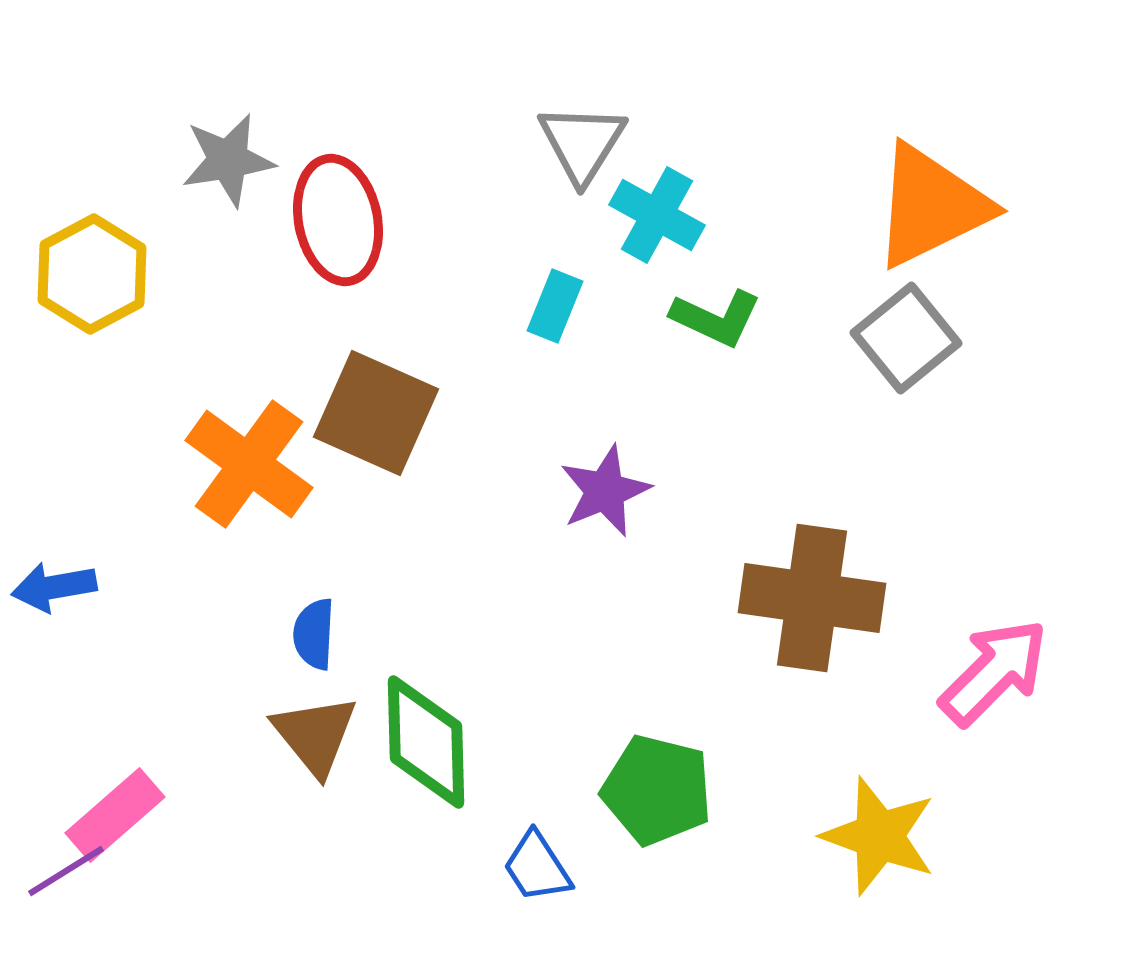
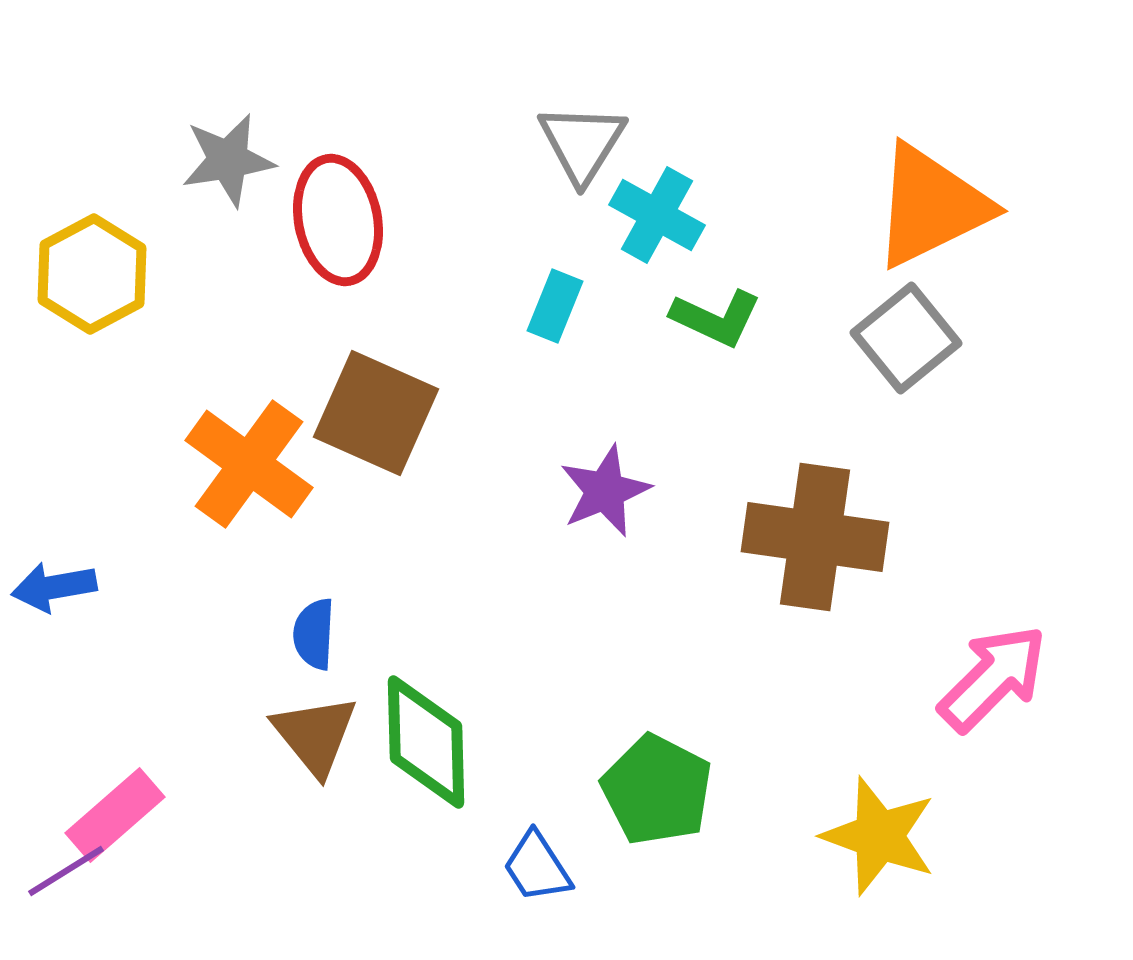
brown cross: moved 3 px right, 61 px up
pink arrow: moved 1 px left, 6 px down
green pentagon: rotated 13 degrees clockwise
